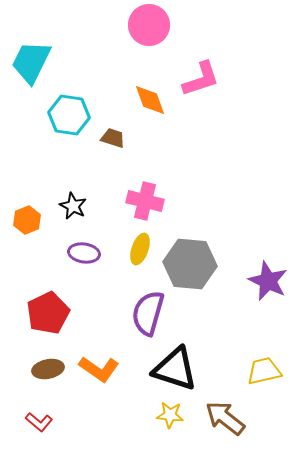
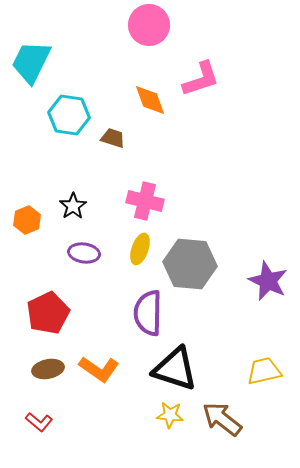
black star: rotated 12 degrees clockwise
purple semicircle: rotated 15 degrees counterclockwise
brown arrow: moved 3 px left, 1 px down
